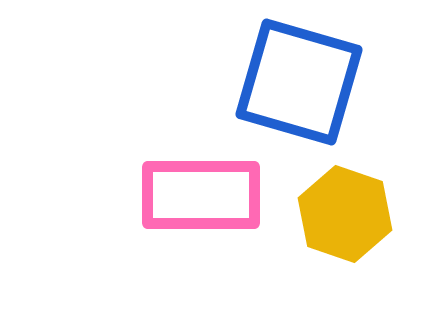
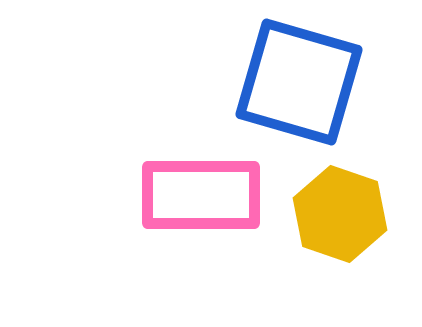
yellow hexagon: moved 5 px left
